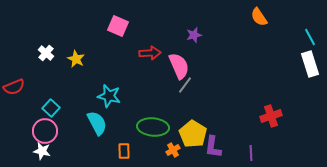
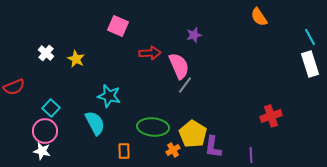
cyan semicircle: moved 2 px left
purple line: moved 2 px down
